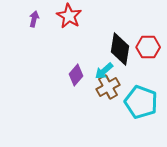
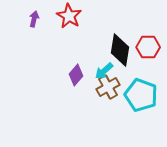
black diamond: moved 1 px down
cyan pentagon: moved 7 px up
